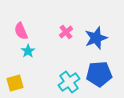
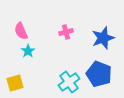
pink cross: rotated 24 degrees clockwise
blue star: moved 7 px right
blue pentagon: rotated 25 degrees clockwise
